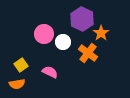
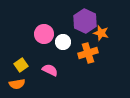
purple hexagon: moved 3 px right, 2 px down
orange star: rotated 21 degrees counterclockwise
orange cross: rotated 36 degrees clockwise
pink semicircle: moved 2 px up
